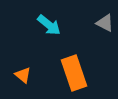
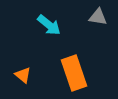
gray triangle: moved 7 px left, 6 px up; rotated 18 degrees counterclockwise
